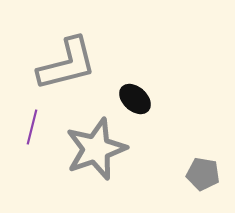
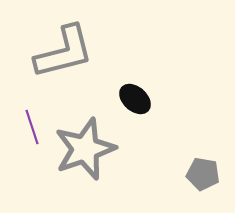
gray L-shape: moved 3 px left, 12 px up
purple line: rotated 32 degrees counterclockwise
gray star: moved 11 px left
